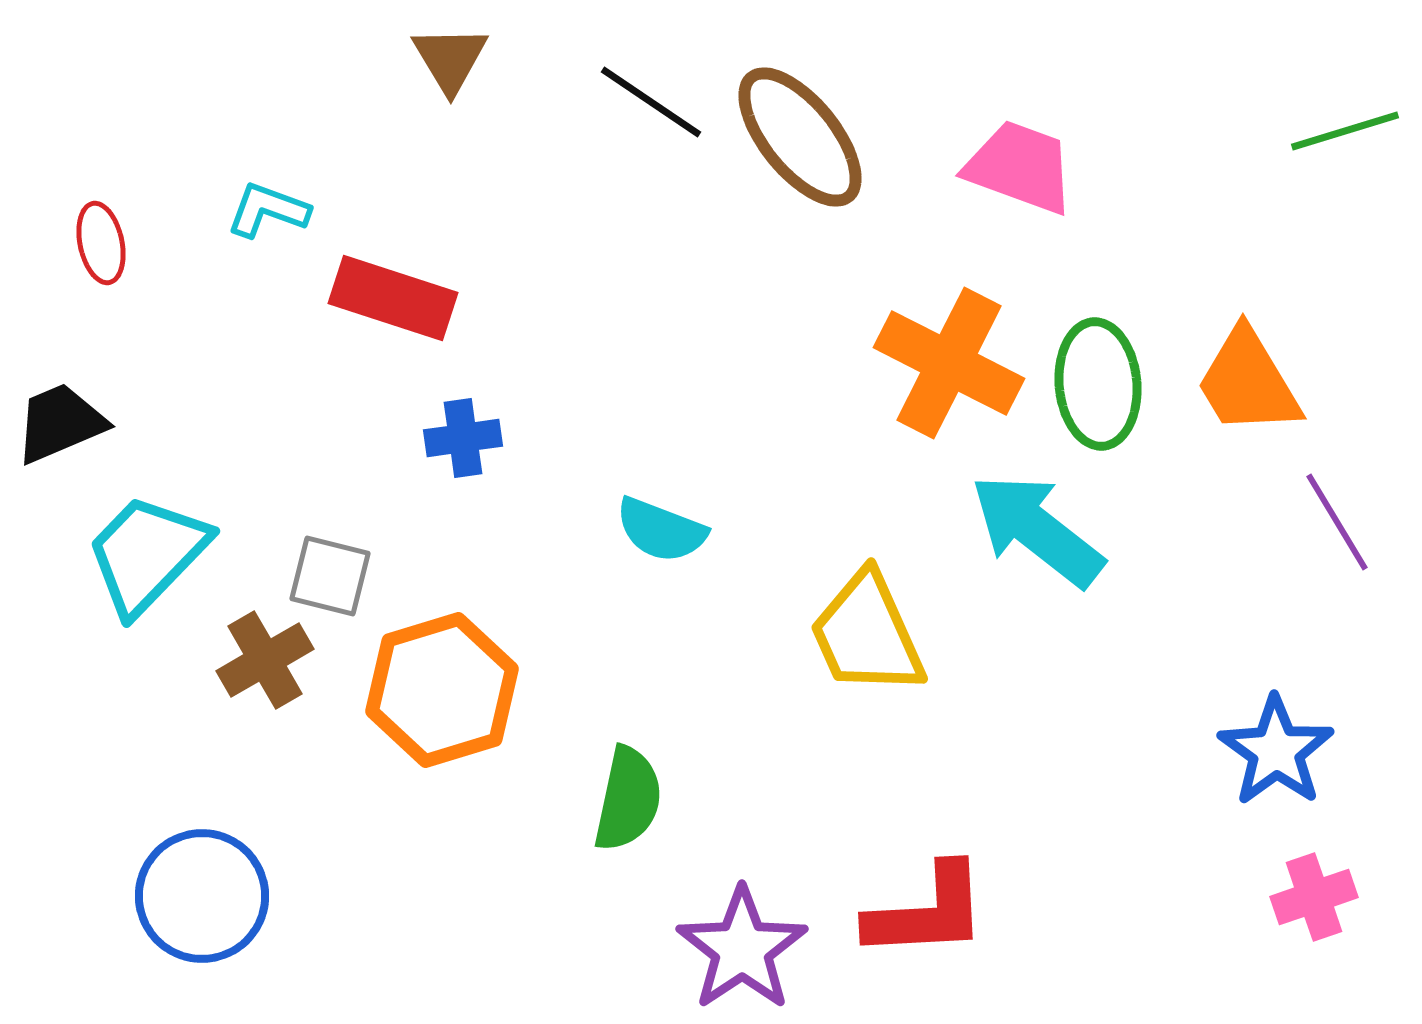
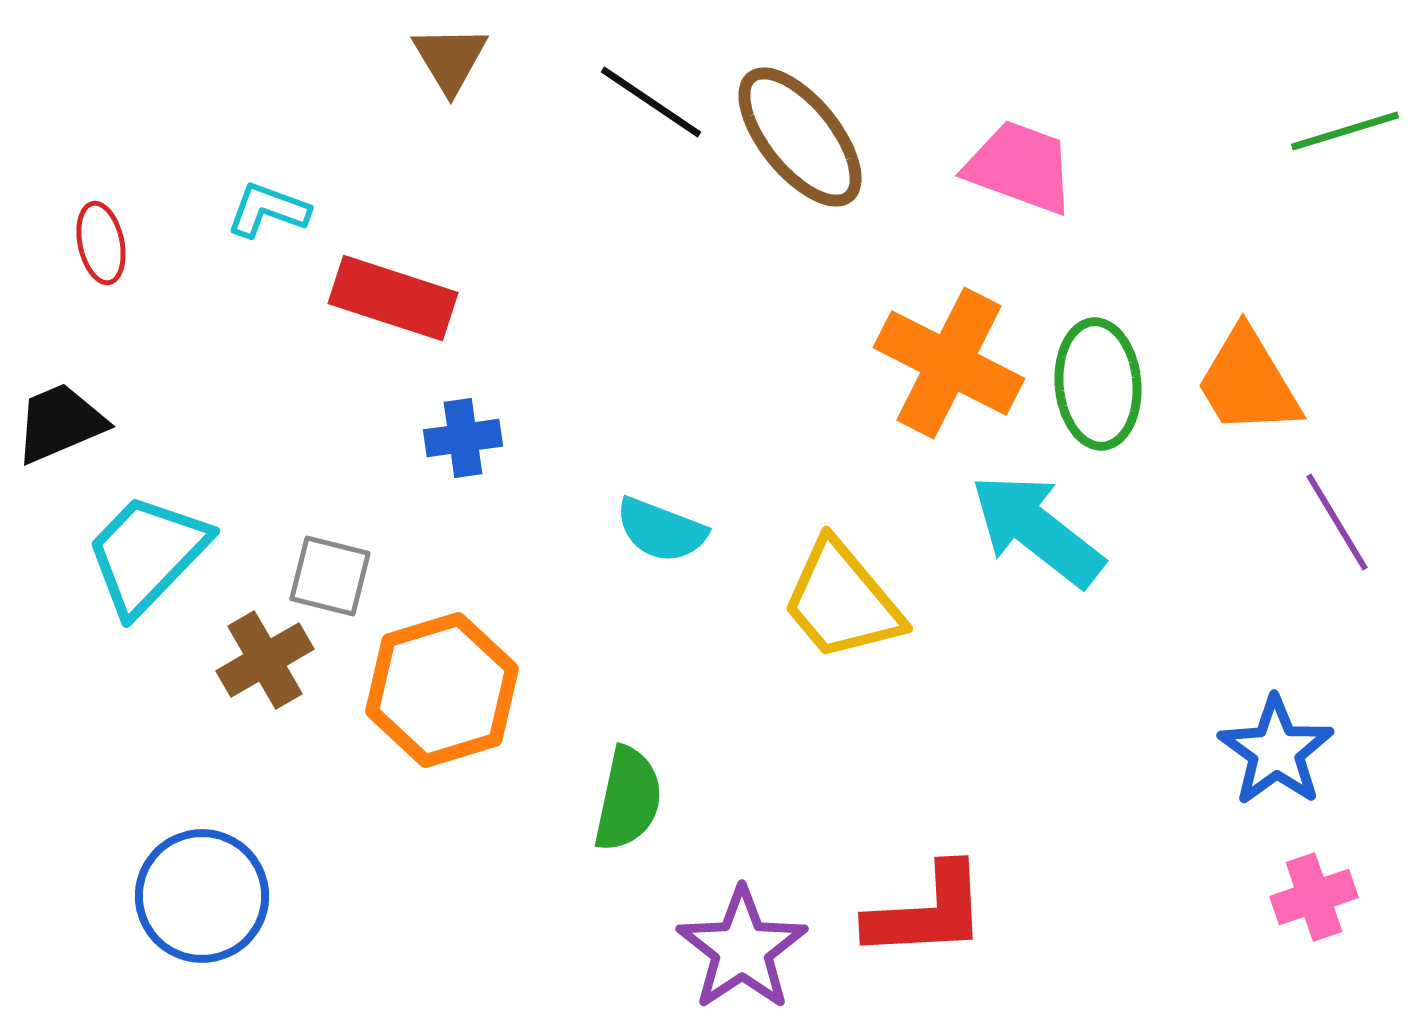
yellow trapezoid: moved 25 px left, 33 px up; rotated 16 degrees counterclockwise
